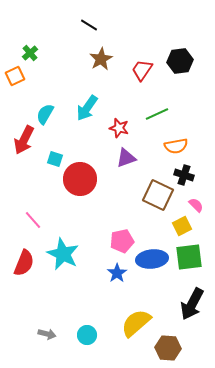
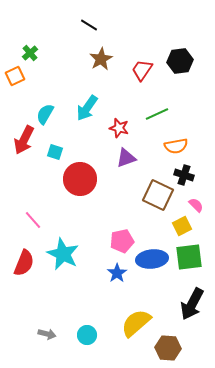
cyan square: moved 7 px up
